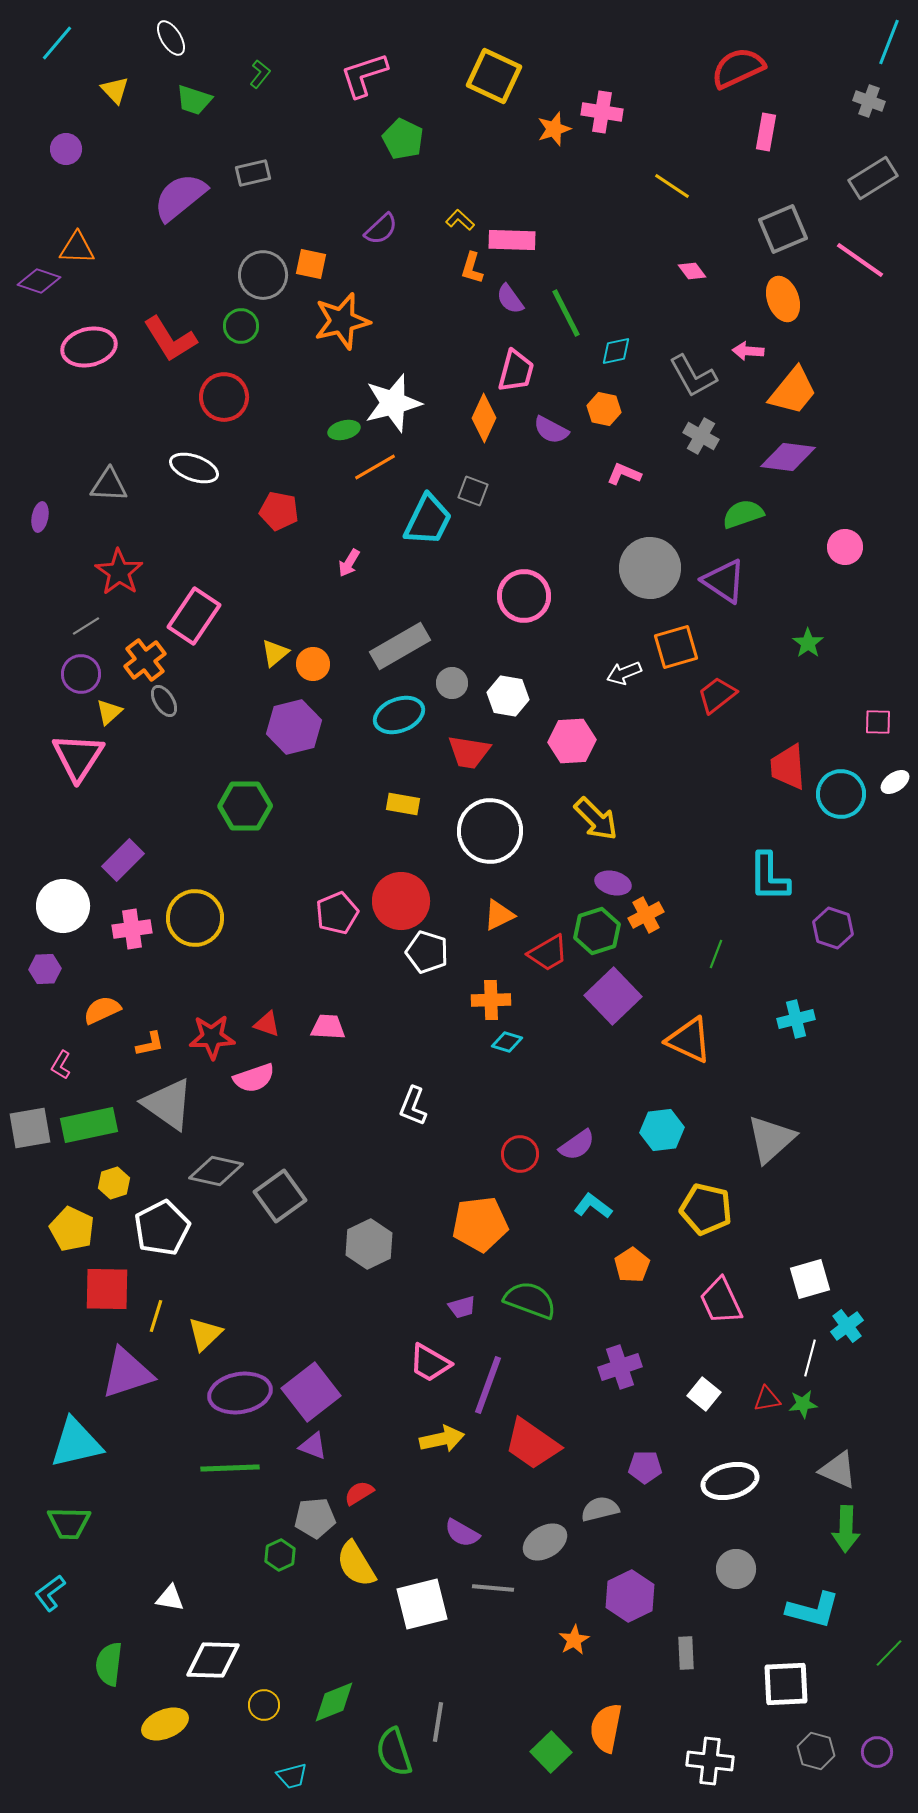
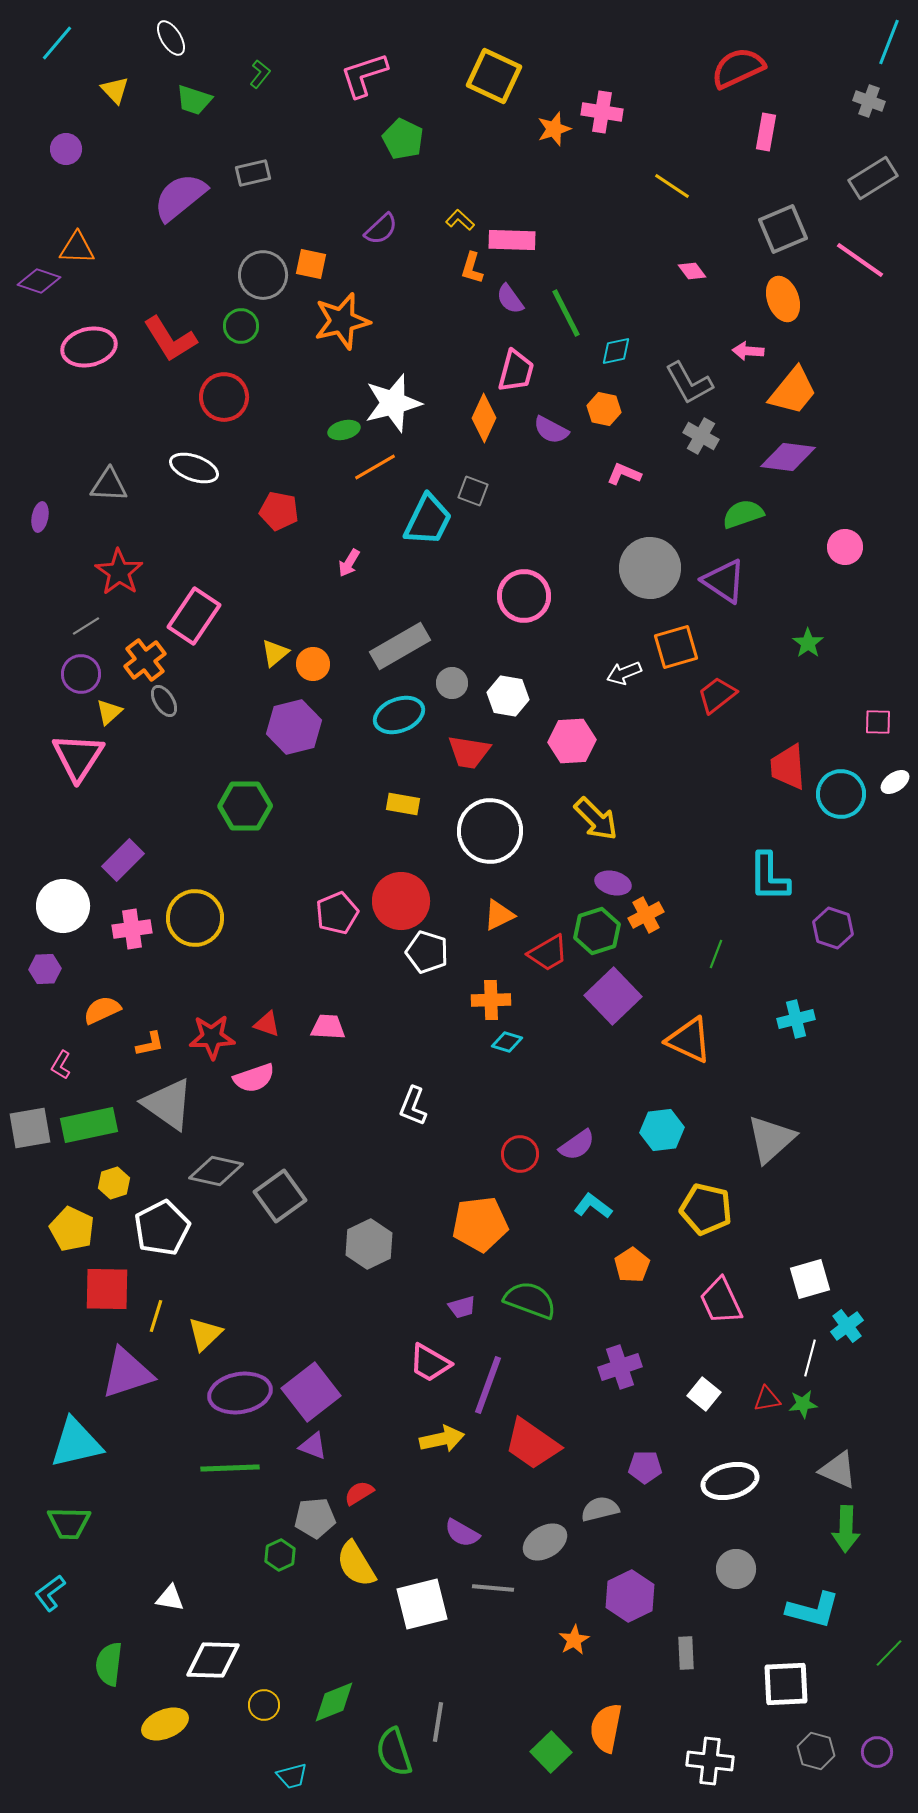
gray L-shape at (693, 376): moved 4 px left, 7 px down
